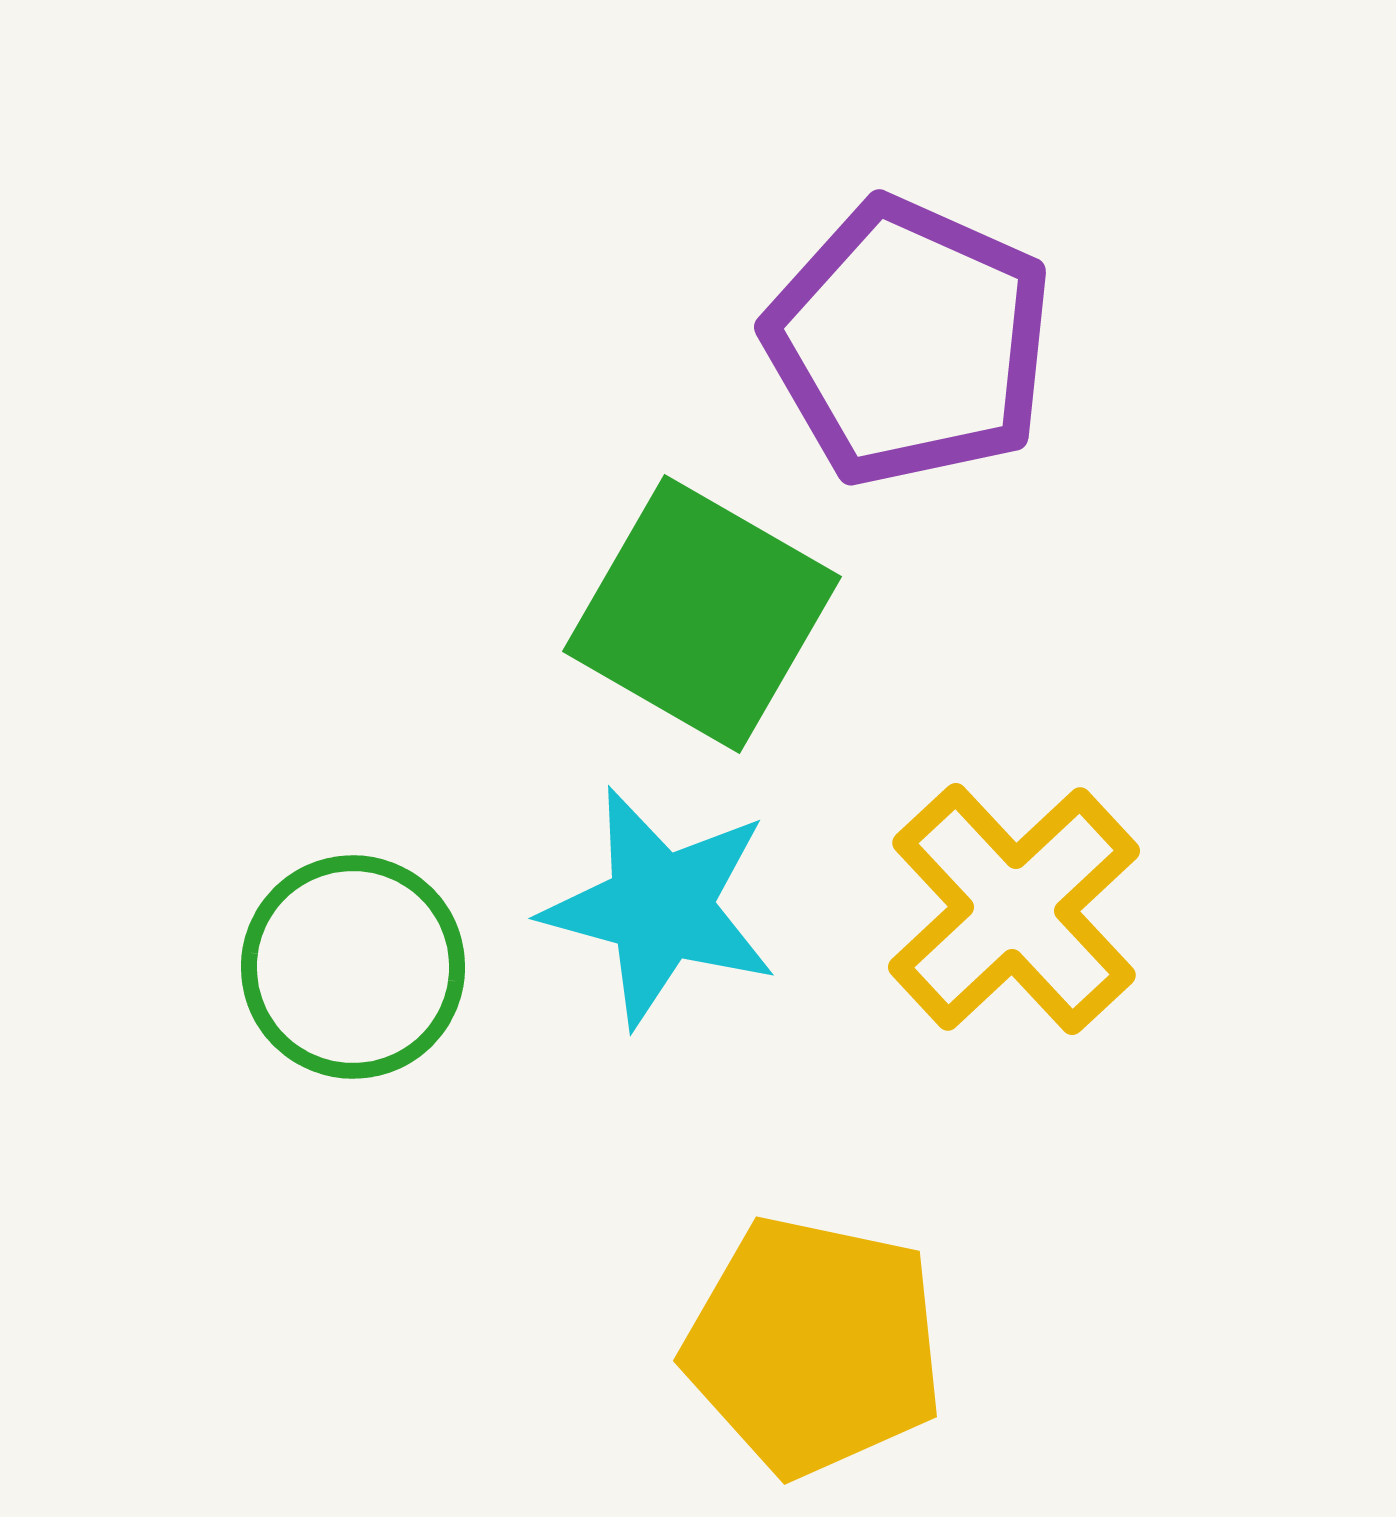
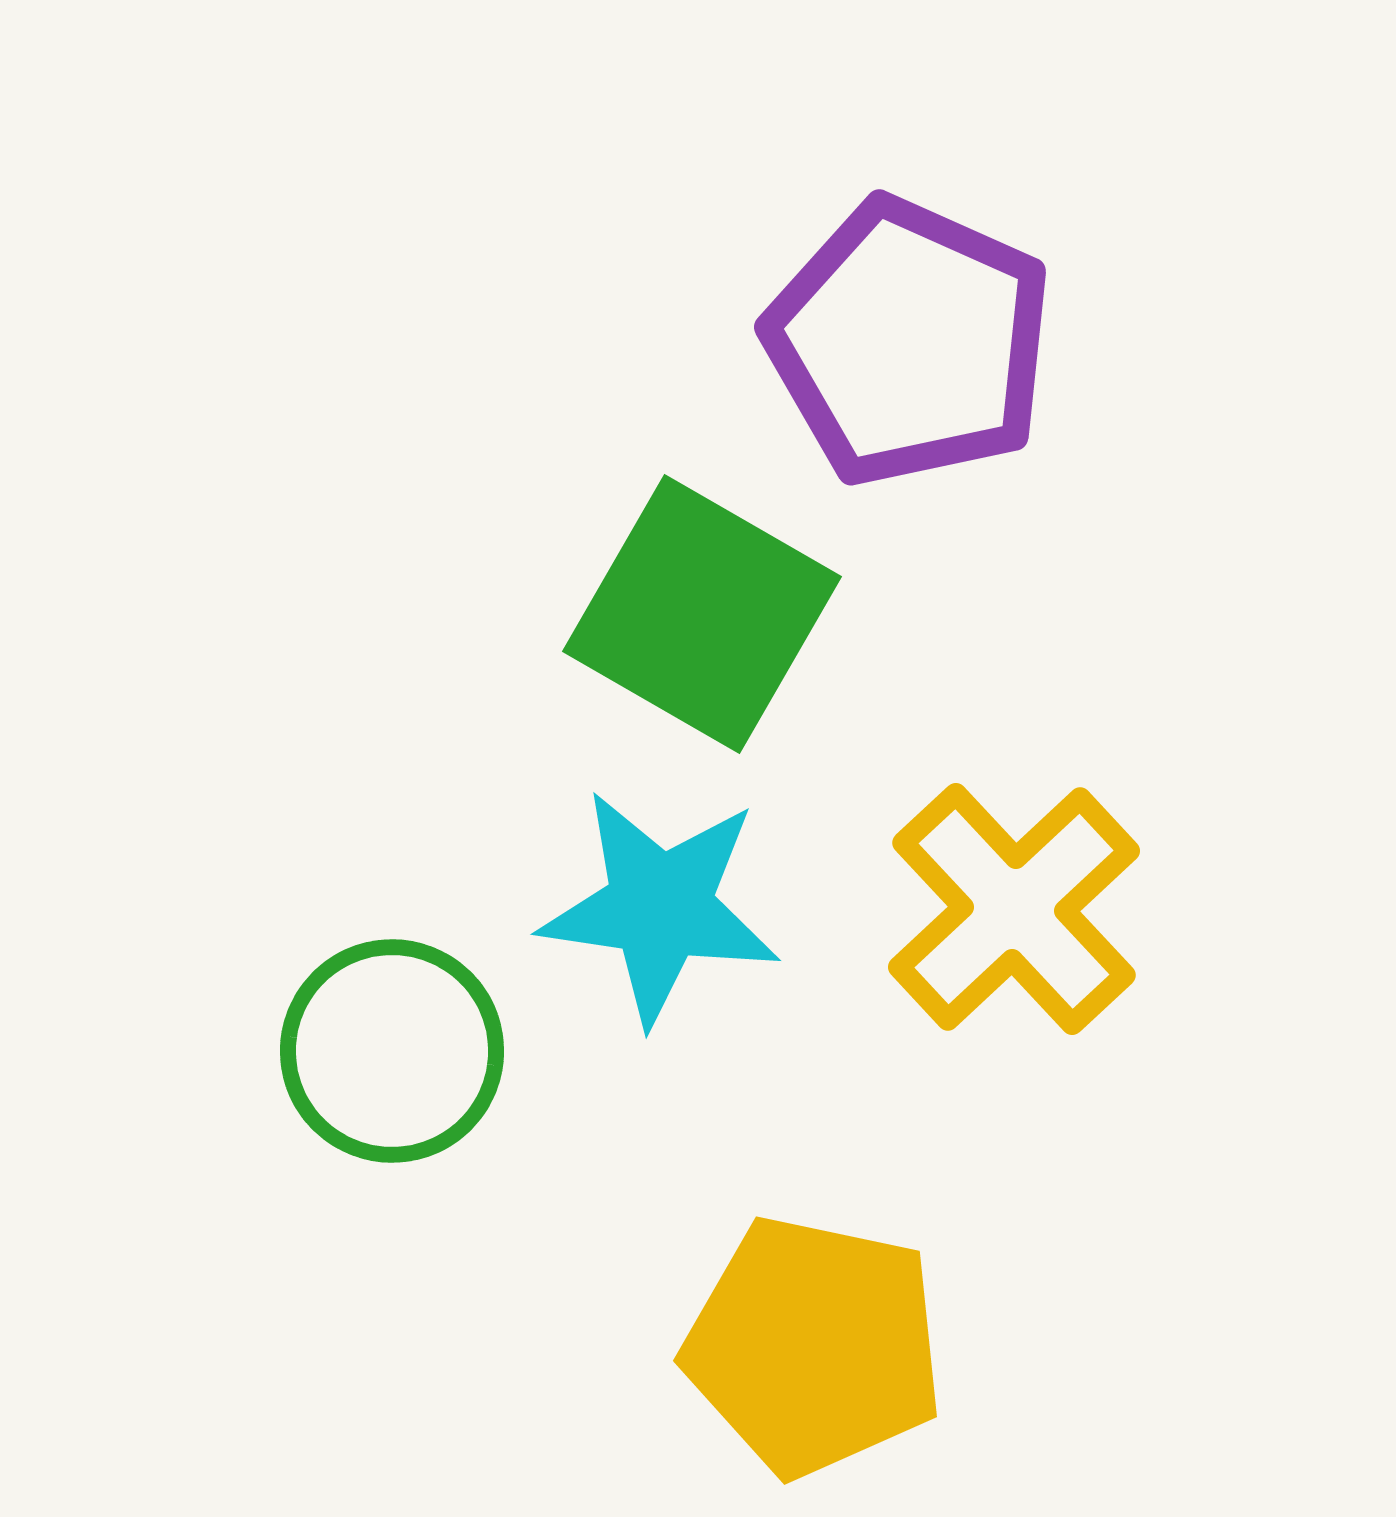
cyan star: rotated 7 degrees counterclockwise
green circle: moved 39 px right, 84 px down
